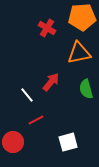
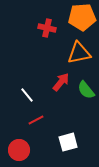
red cross: rotated 18 degrees counterclockwise
red arrow: moved 10 px right
green semicircle: moved 1 px down; rotated 24 degrees counterclockwise
red circle: moved 6 px right, 8 px down
